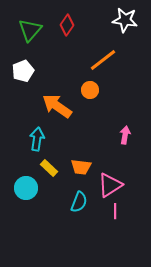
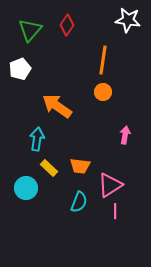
white star: moved 3 px right
orange line: rotated 44 degrees counterclockwise
white pentagon: moved 3 px left, 2 px up
orange circle: moved 13 px right, 2 px down
orange trapezoid: moved 1 px left, 1 px up
